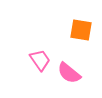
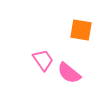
pink trapezoid: moved 3 px right
